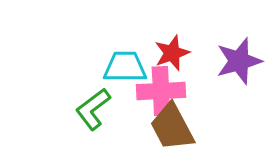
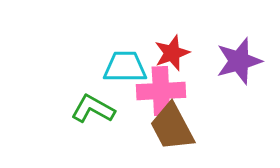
green L-shape: rotated 66 degrees clockwise
